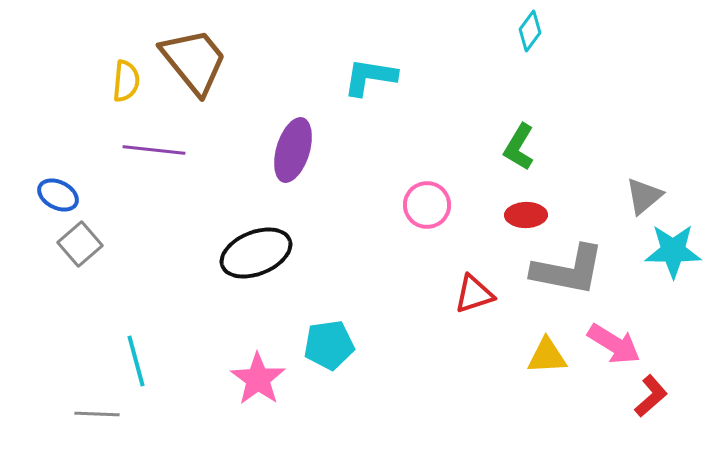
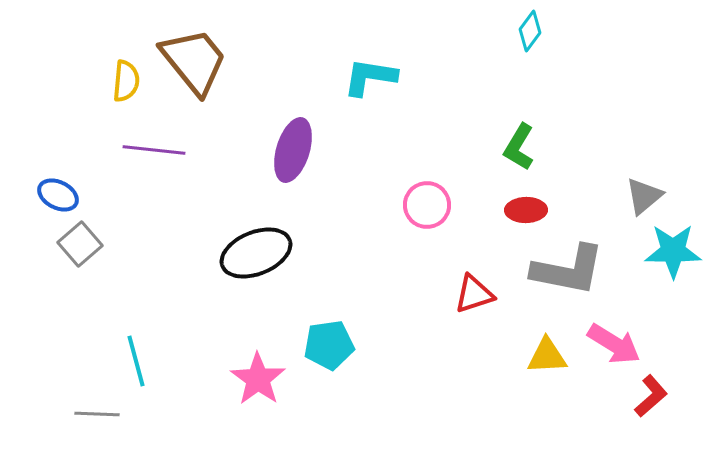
red ellipse: moved 5 px up
